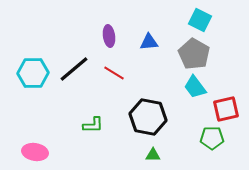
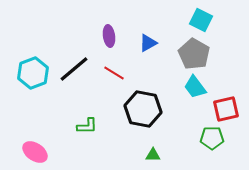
cyan square: moved 1 px right
blue triangle: moved 1 px left, 1 px down; rotated 24 degrees counterclockwise
cyan hexagon: rotated 20 degrees counterclockwise
black hexagon: moved 5 px left, 8 px up
green L-shape: moved 6 px left, 1 px down
pink ellipse: rotated 25 degrees clockwise
